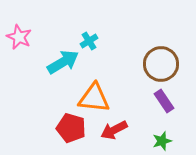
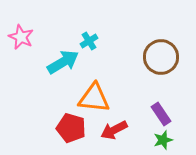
pink star: moved 2 px right
brown circle: moved 7 px up
purple rectangle: moved 3 px left, 13 px down
green star: moved 1 px right, 1 px up
